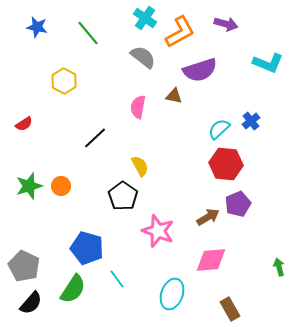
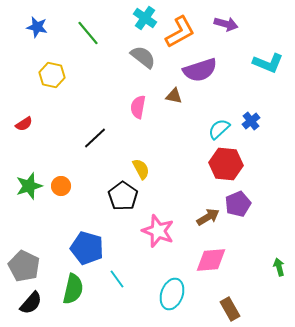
yellow hexagon: moved 12 px left, 6 px up; rotated 15 degrees counterclockwise
yellow semicircle: moved 1 px right, 3 px down
green semicircle: rotated 20 degrees counterclockwise
